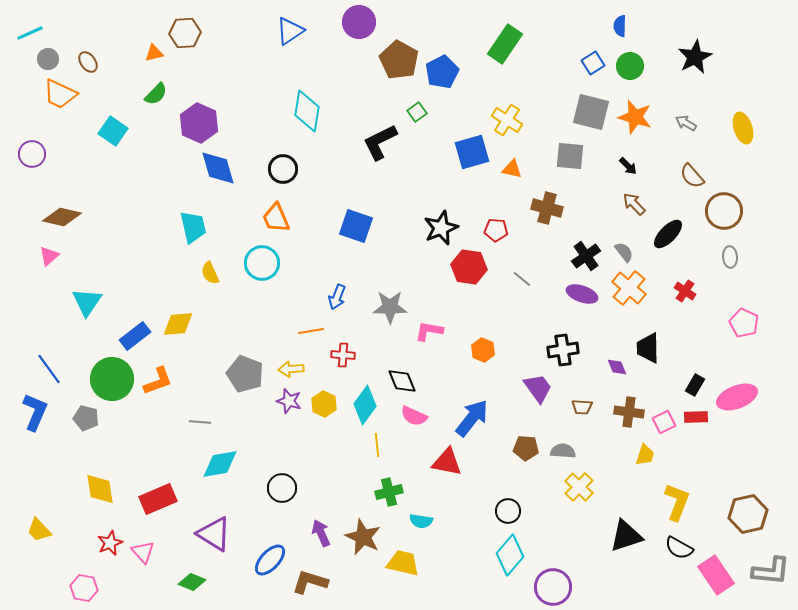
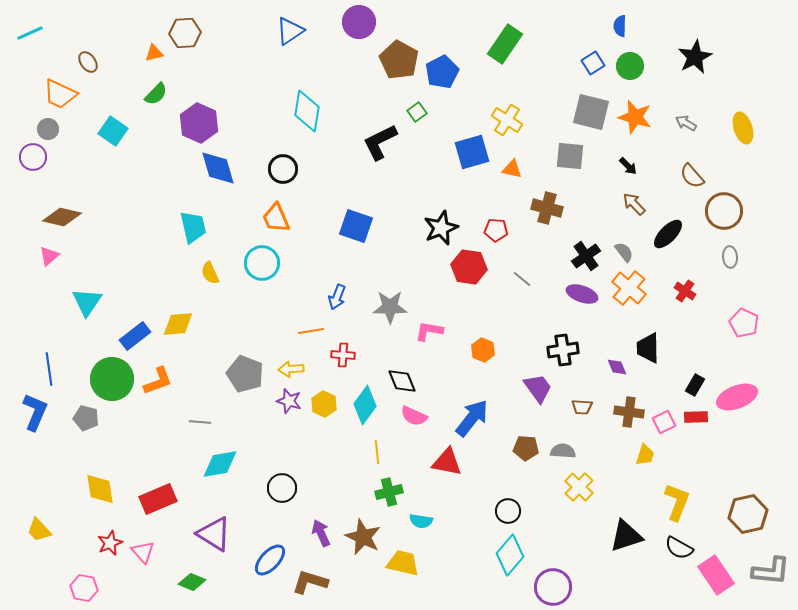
gray circle at (48, 59): moved 70 px down
purple circle at (32, 154): moved 1 px right, 3 px down
blue line at (49, 369): rotated 28 degrees clockwise
yellow line at (377, 445): moved 7 px down
